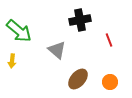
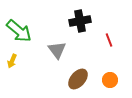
black cross: moved 1 px down
gray triangle: rotated 12 degrees clockwise
yellow arrow: rotated 16 degrees clockwise
orange circle: moved 2 px up
